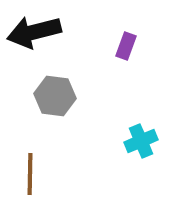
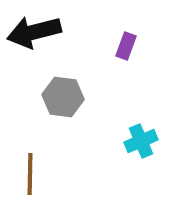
gray hexagon: moved 8 px right, 1 px down
